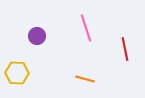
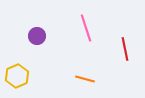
yellow hexagon: moved 3 px down; rotated 25 degrees counterclockwise
